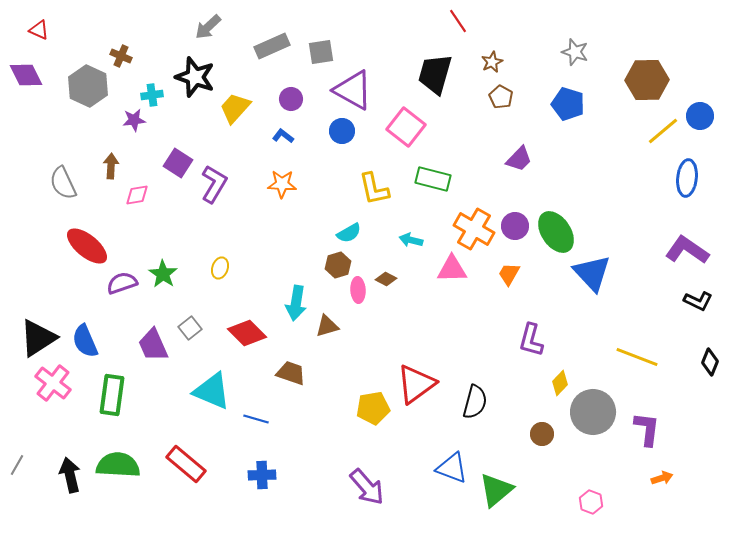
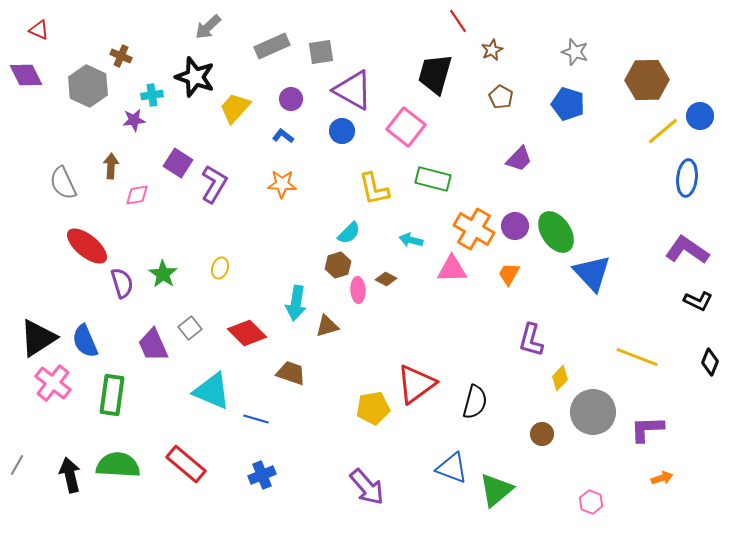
brown star at (492, 62): moved 12 px up
cyan semicircle at (349, 233): rotated 15 degrees counterclockwise
purple semicircle at (122, 283): rotated 92 degrees clockwise
yellow diamond at (560, 383): moved 5 px up
purple L-shape at (647, 429): rotated 99 degrees counterclockwise
blue cross at (262, 475): rotated 20 degrees counterclockwise
